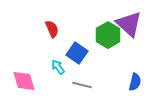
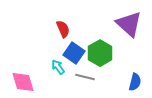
red semicircle: moved 11 px right
green hexagon: moved 8 px left, 18 px down
blue square: moved 3 px left
pink diamond: moved 1 px left, 1 px down
gray line: moved 3 px right, 8 px up
